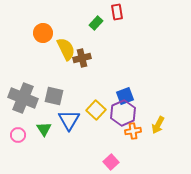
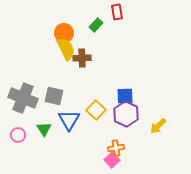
green rectangle: moved 2 px down
orange circle: moved 21 px right
brown cross: rotated 12 degrees clockwise
blue square: rotated 18 degrees clockwise
purple hexagon: moved 3 px right, 1 px down; rotated 10 degrees counterclockwise
yellow arrow: moved 1 px down; rotated 18 degrees clockwise
orange cross: moved 17 px left, 17 px down
pink square: moved 1 px right, 2 px up
